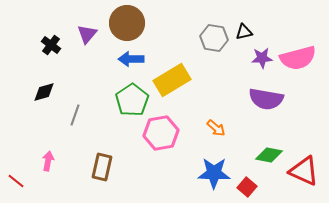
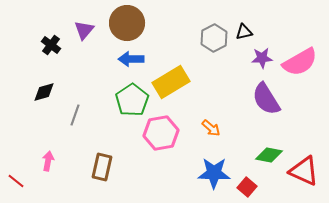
purple triangle: moved 3 px left, 4 px up
gray hexagon: rotated 24 degrees clockwise
pink semicircle: moved 2 px right, 4 px down; rotated 15 degrees counterclockwise
yellow rectangle: moved 1 px left, 2 px down
purple semicircle: rotated 48 degrees clockwise
orange arrow: moved 5 px left
